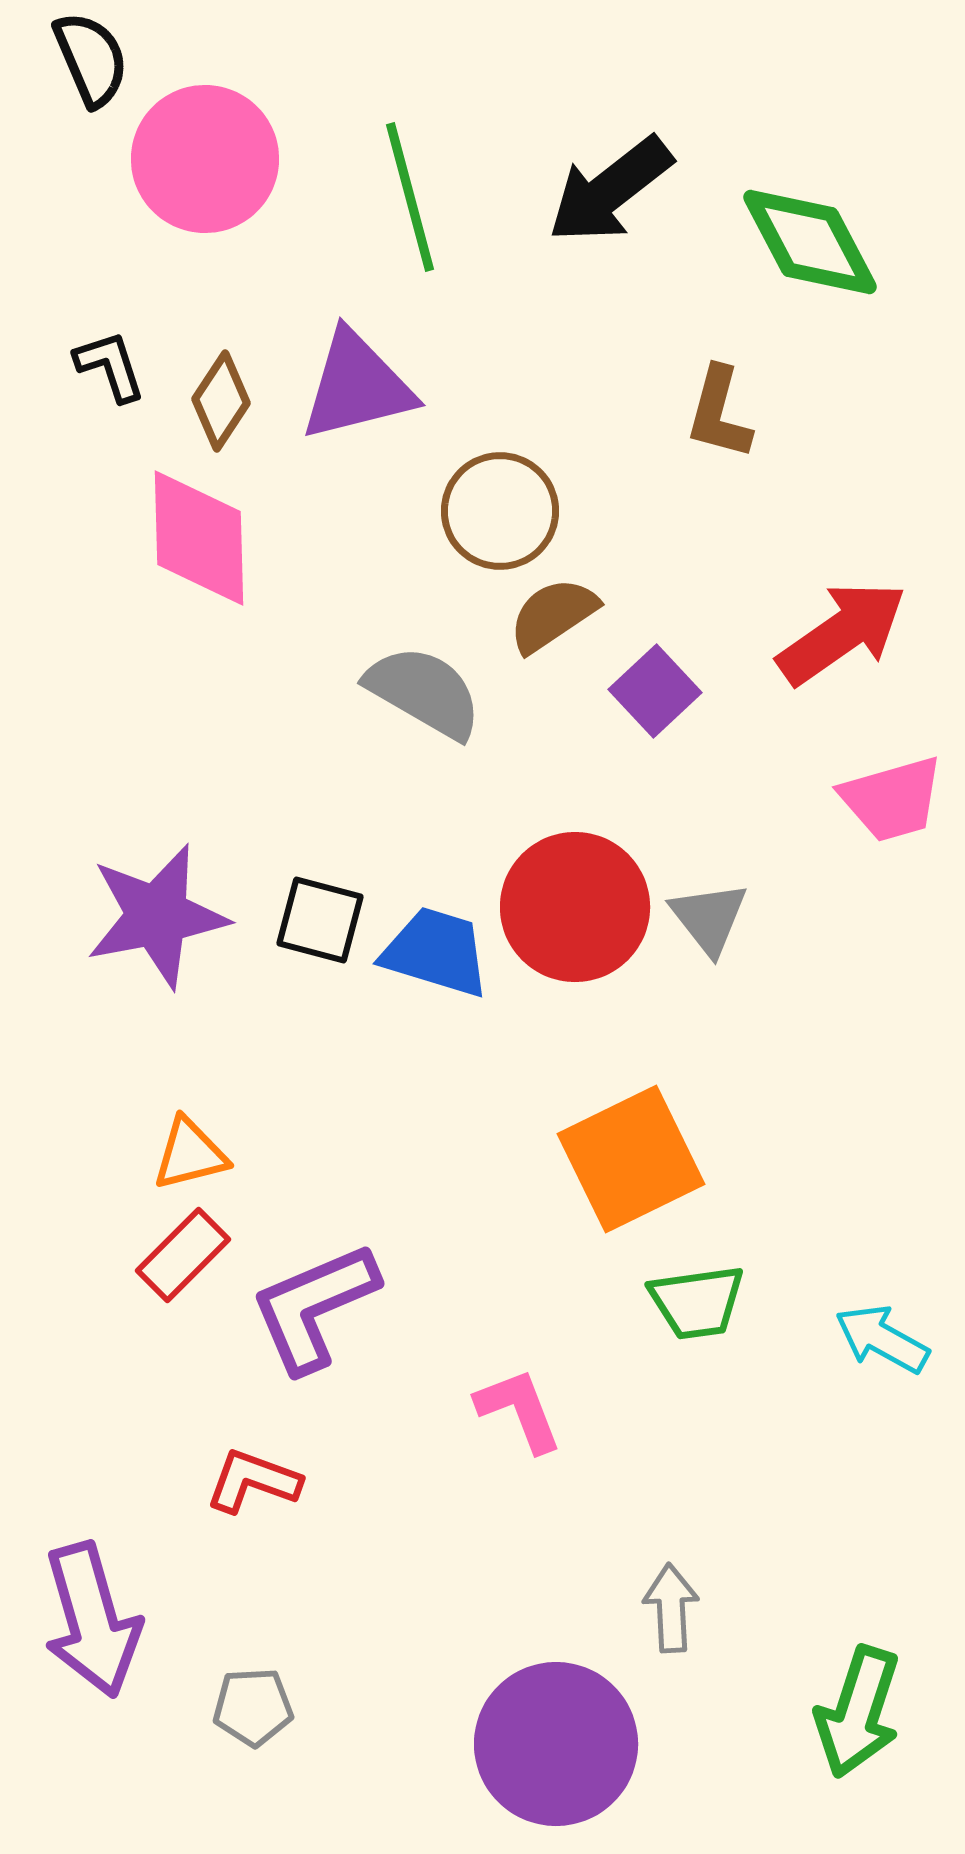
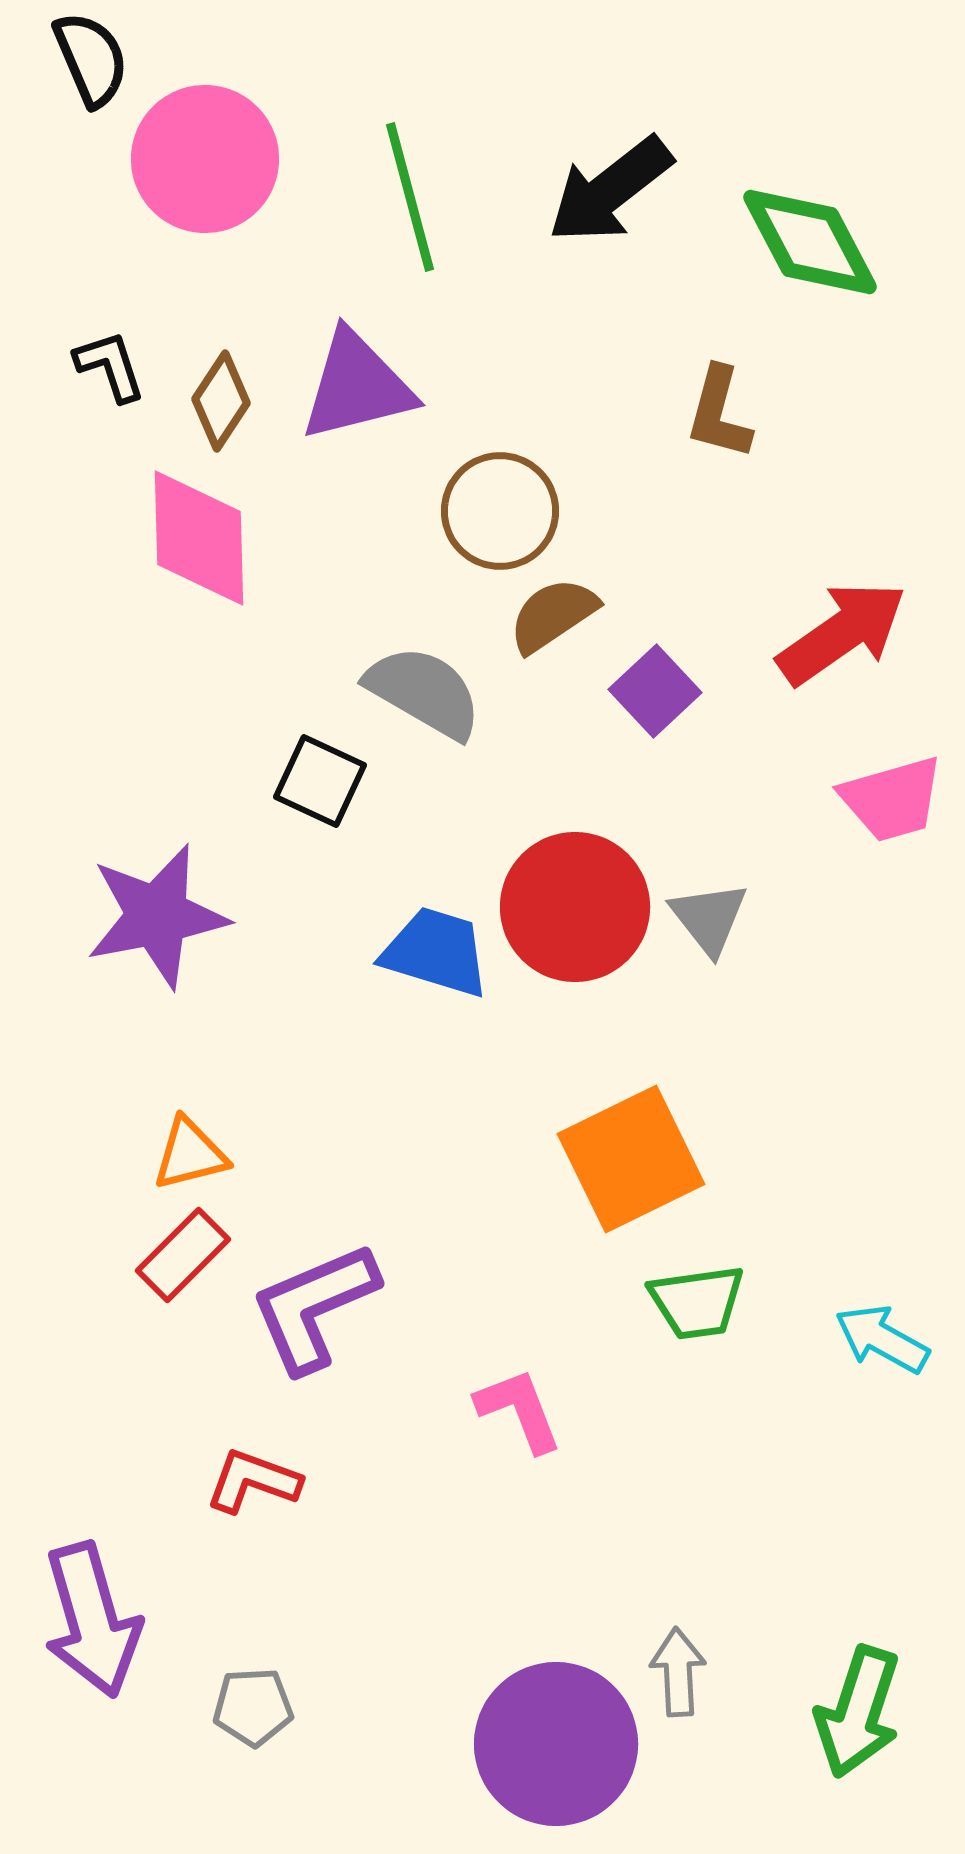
black square: moved 139 px up; rotated 10 degrees clockwise
gray arrow: moved 7 px right, 64 px down
